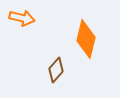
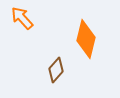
orange arrow: rotated 145 degrees counterclockwise
